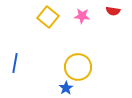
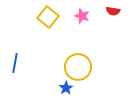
pink star: rotated 14 degrees clockwise
